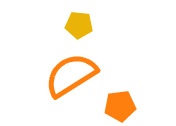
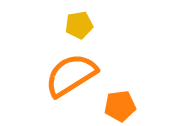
yellow pentagon: rotated 16 degrees counterclockwise
